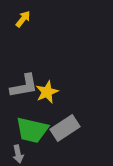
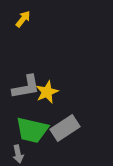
gray L-shape: moved 2 px right, 1 px down
